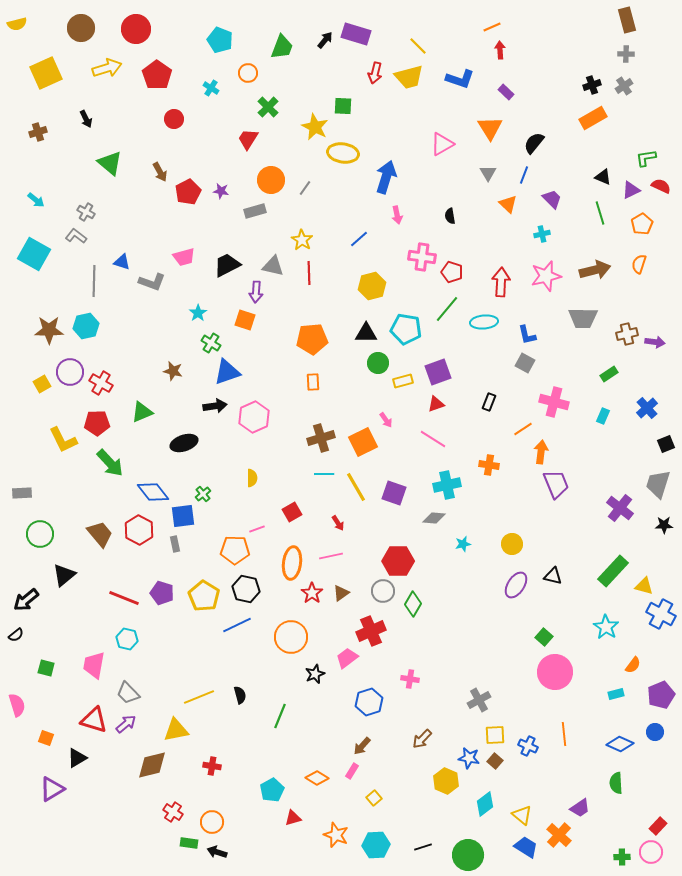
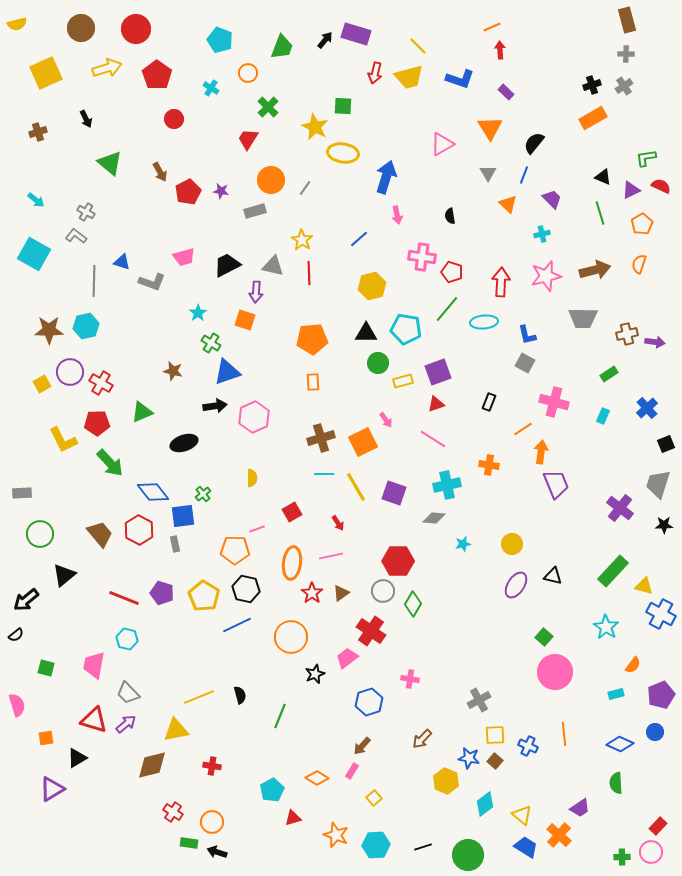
red cross at (371, 631): rotated 32 degrees counterclockwise
orange square at (46, 738): rotated 28 degrees counterclockwise
